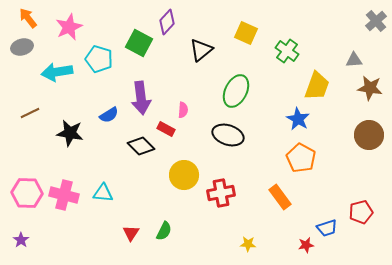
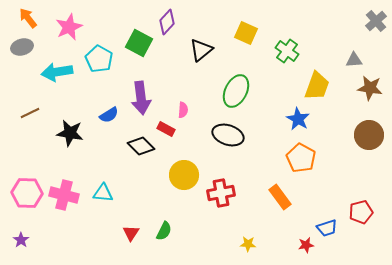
cyan pentagon: rotated 12 degrees clockwise
